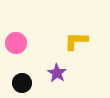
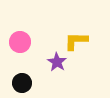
pink circle: moved 4 px right, 1 px up
purple star: moved 11 px up
